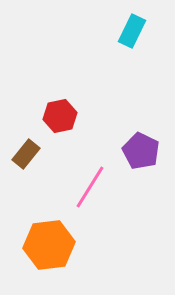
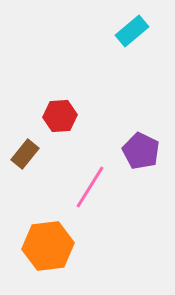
cyan rectangle: rotated 24 degrees clockwise
red hexagon: rotated 8 degrees clockwise
brown rectangle: moved 1 px left
orange hexagon: moved 1 px left, 1 px down
